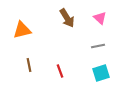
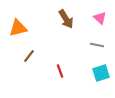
brown arrow: moved 1 px left, 1 px down
orange triangle: moved 4 px left, 2 px up
gray line: moved 1 px left, 1 px up; rotated 24 degrees clockwise
brown line: moved 9 px up; rotated 48 degrees clockwise
